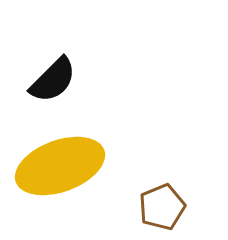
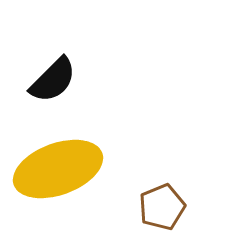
yellow ellipse: moved 2 px left, 3 px down
